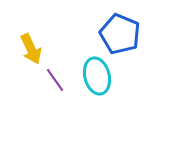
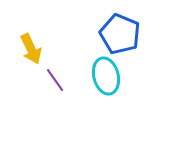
cyan ellipse: moved 9 px right
